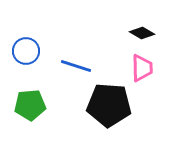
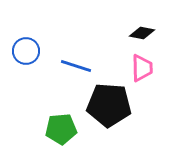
black diamond: rotated 20 degrees counterclockwise
green pentagon: moved 31 px right, 24 px down
